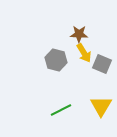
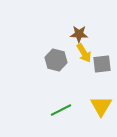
gray square: rotated 30 degrees counterclockwise
